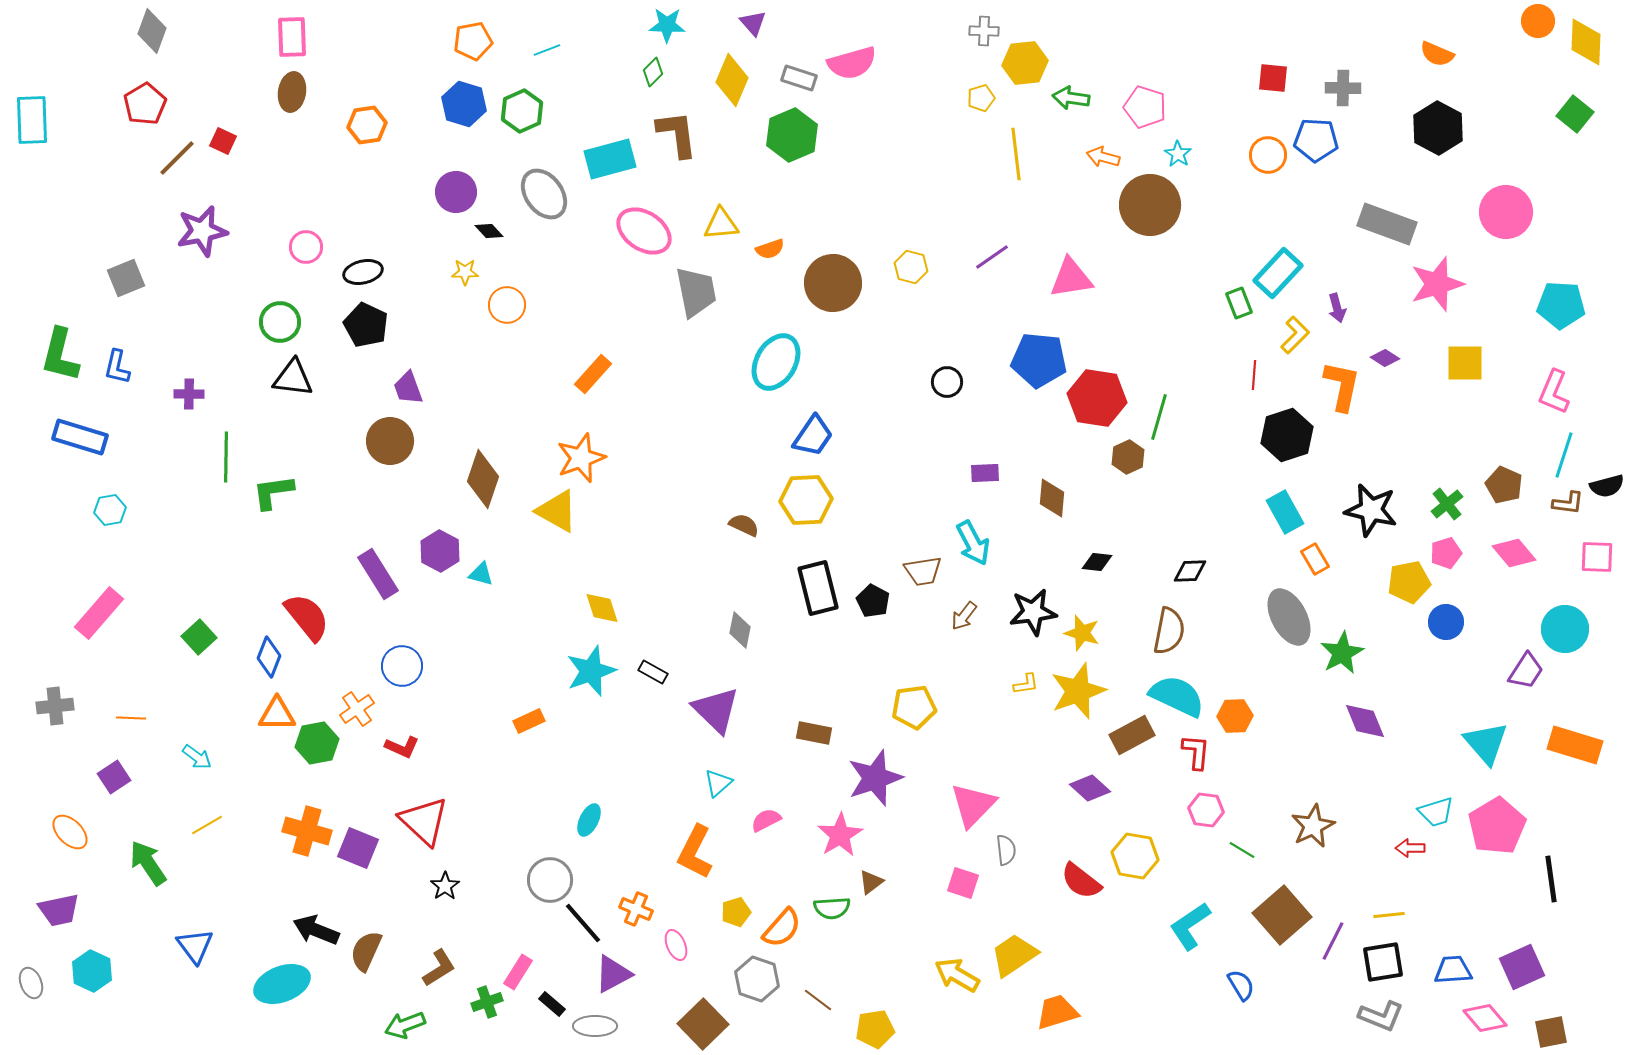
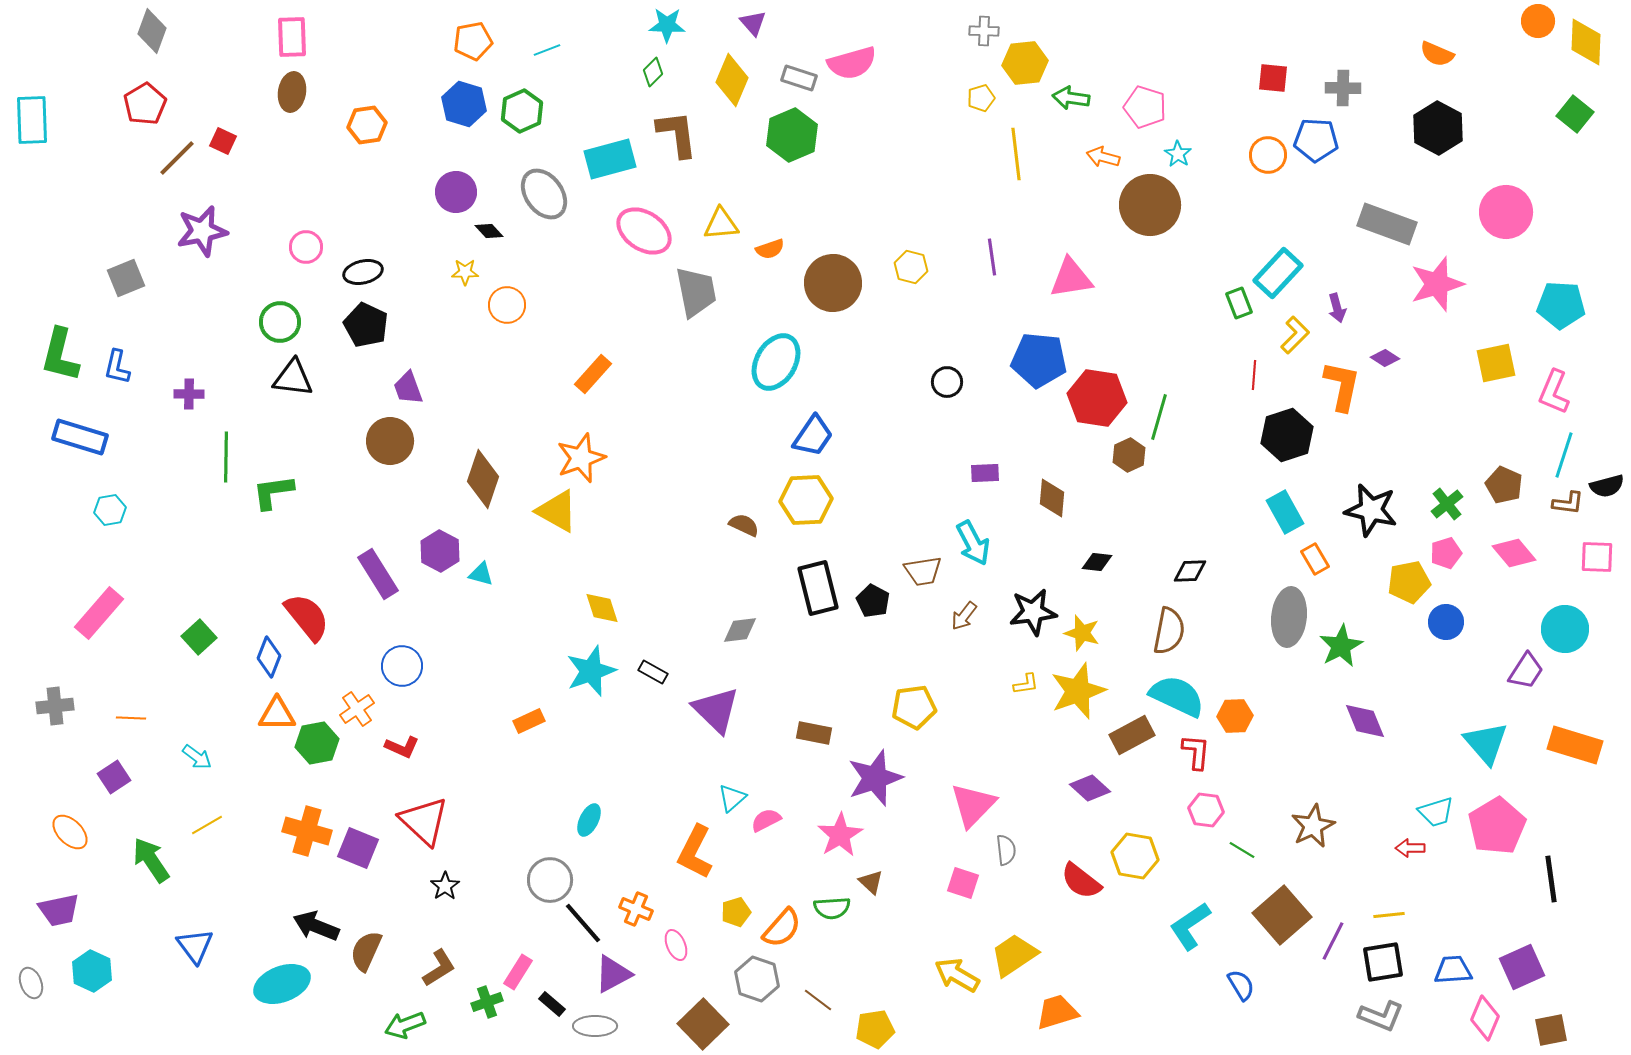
purple line at (992, 257): rotated 63 degrees counterclockwise
yellow square at (1465, 363): moved 31 px right; rotated 12 degrees counterclockwise
brown hexagon at (1128, 457): moved 1 px right, 2 px up
gray ellipse at (1289, 617): rotated 34 degrees clockwise
gray diamond at (740, 630): rotated 72 degrees clockwise
green star at (1342, 653): moved 1 px left, 7 px up
cyan triangle at (718, 783): moved 14 px right, 15 px down
green arrow at (148, 863): moved 3 px right, 3 px up
brown triangle at (871, 882): rotated 40 degrees counterclockwise
black arrow at (316, 930): moved 4 px up
pink diamond at (1485, 1018): rotated 63 degrees clockwise
brown square at (1551, 1032): moved 2 px up
